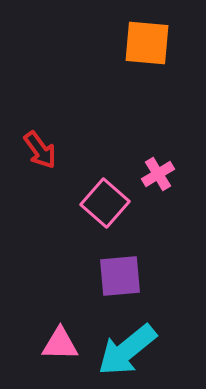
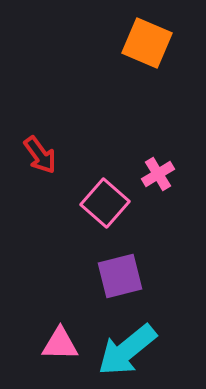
orange square: rotated 18 degrees clockwise
red arrow: moved 5 px down
purple square: rotated 9 degrees counterclockwise
